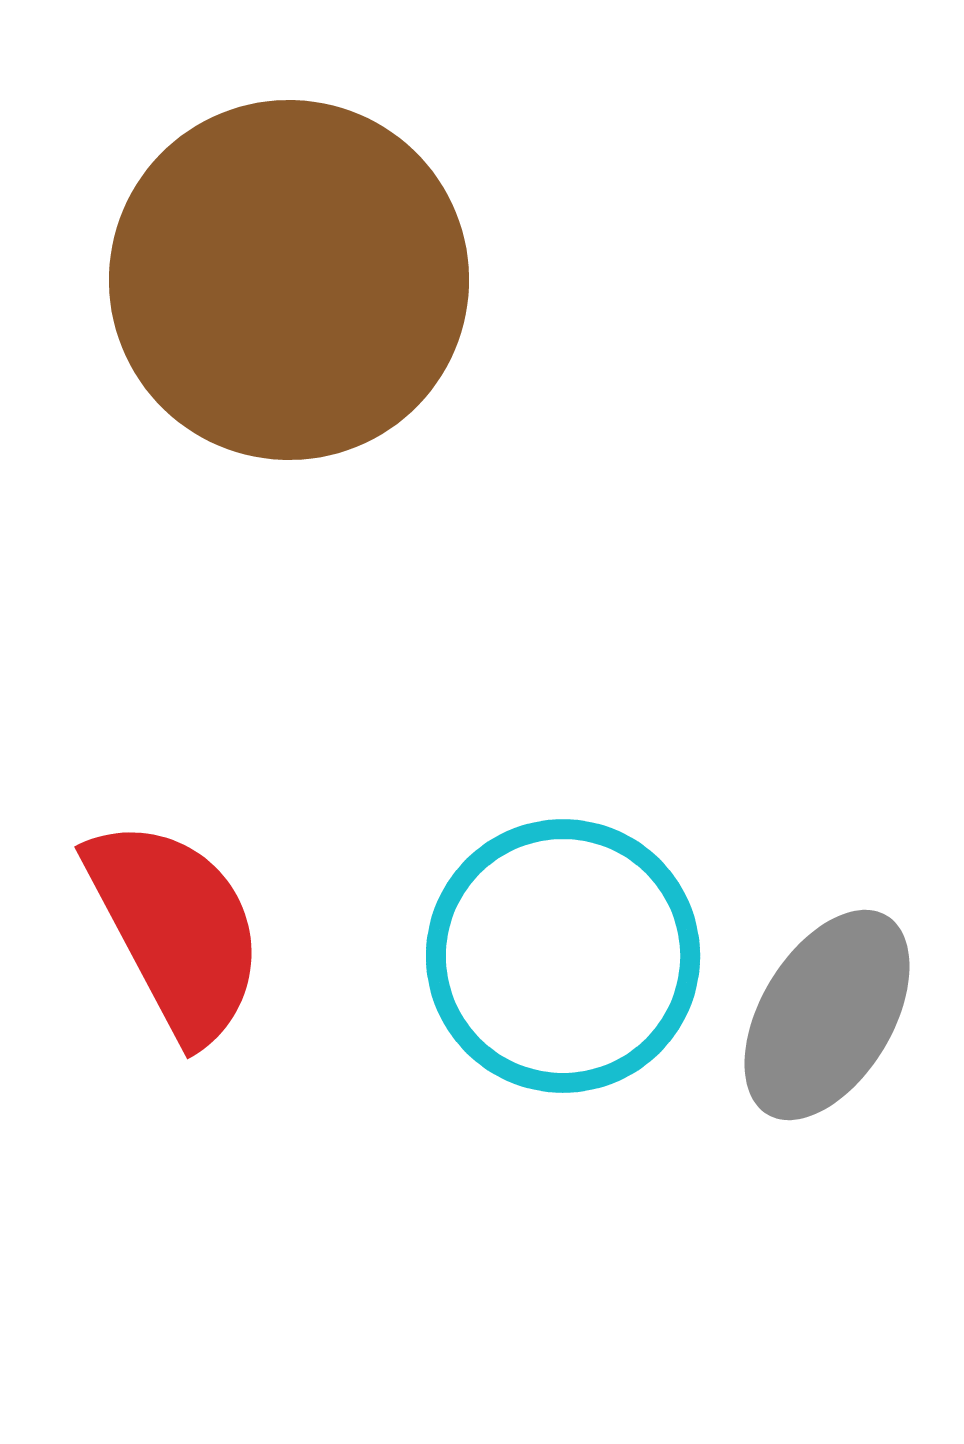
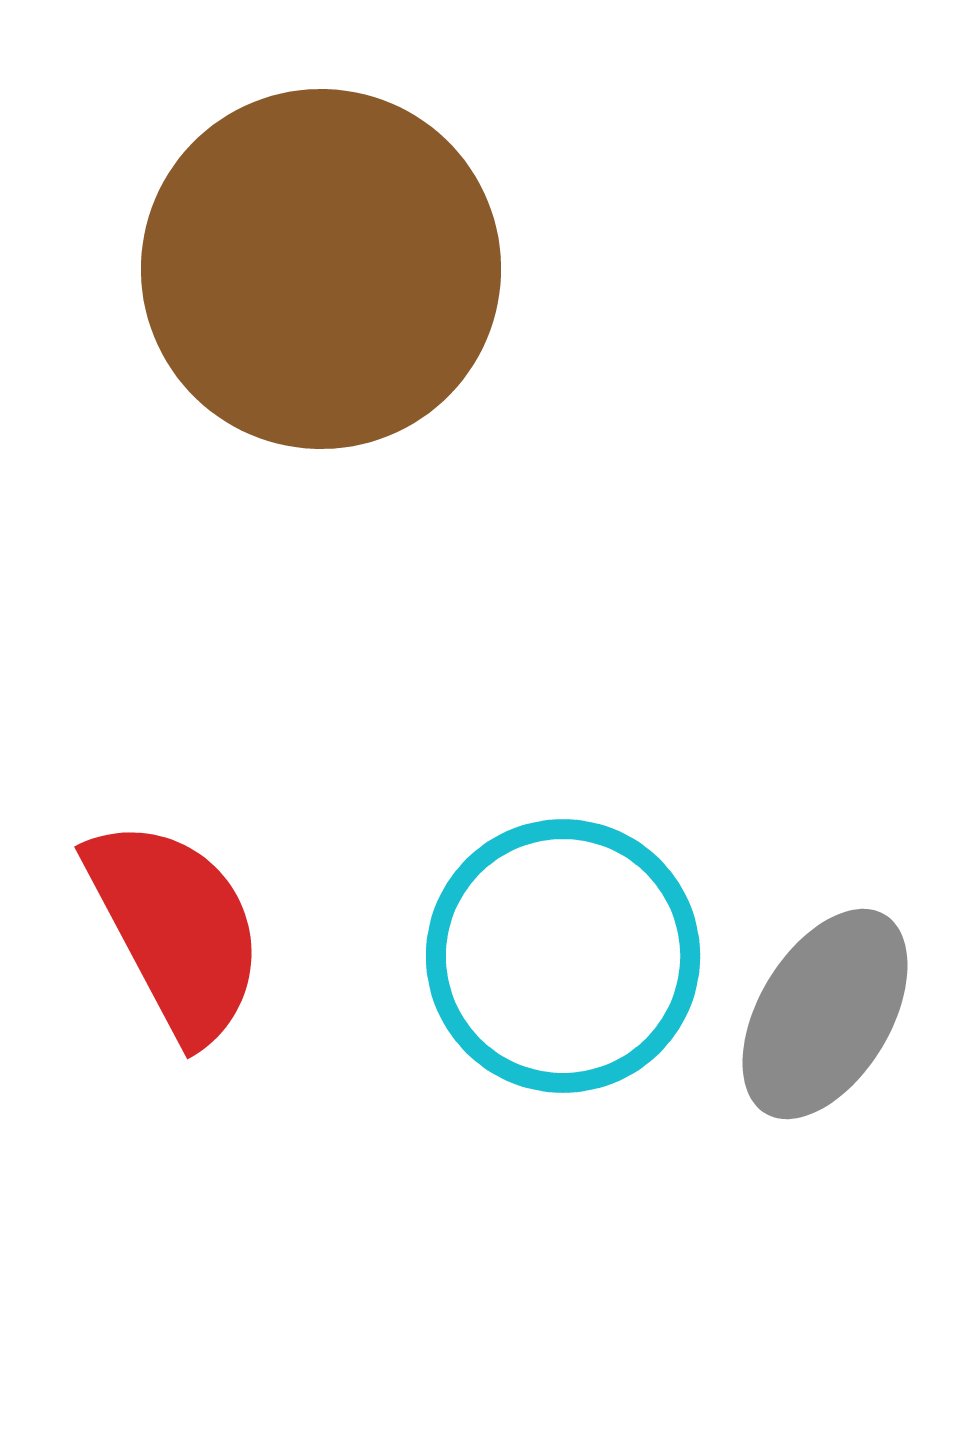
brown circle: moved 32 px right, 11 px up
gray ellipse: moved 2 px left, 1 px up
